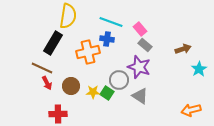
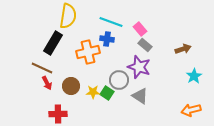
cyan star: moved 5 px left, 7 px down
